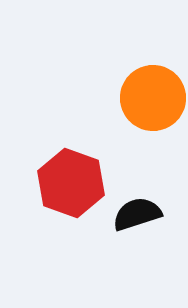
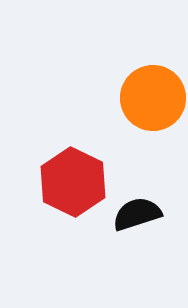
red hexagon: moved 2 px right, 1 px up; rotated 6 degrees clockwise
